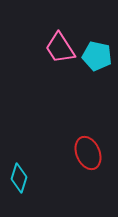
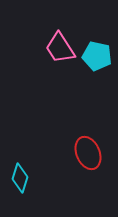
cyan diamond: moved 1 px right
